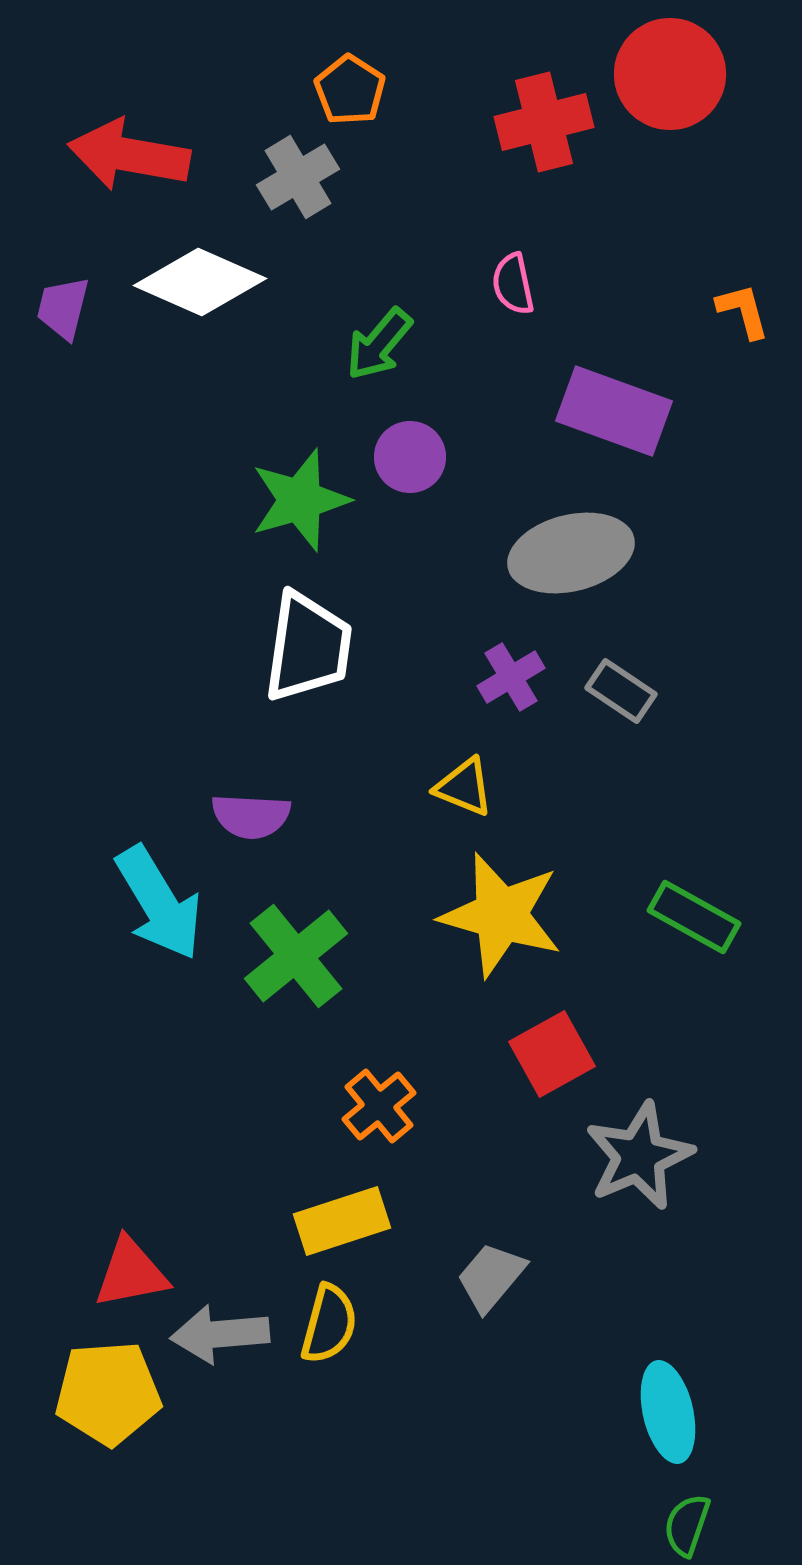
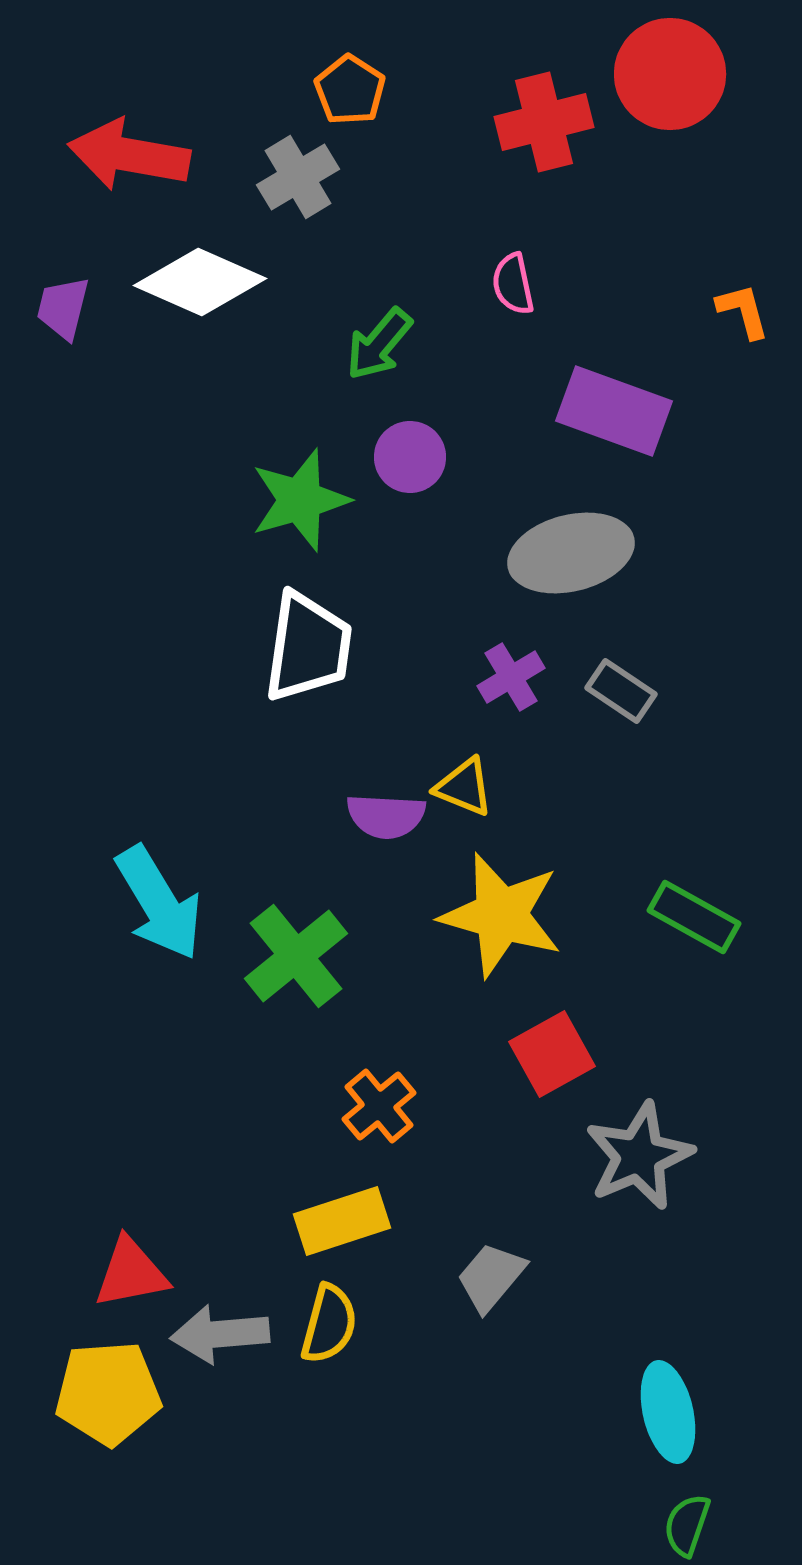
purple semicircle: moved 135 px right
